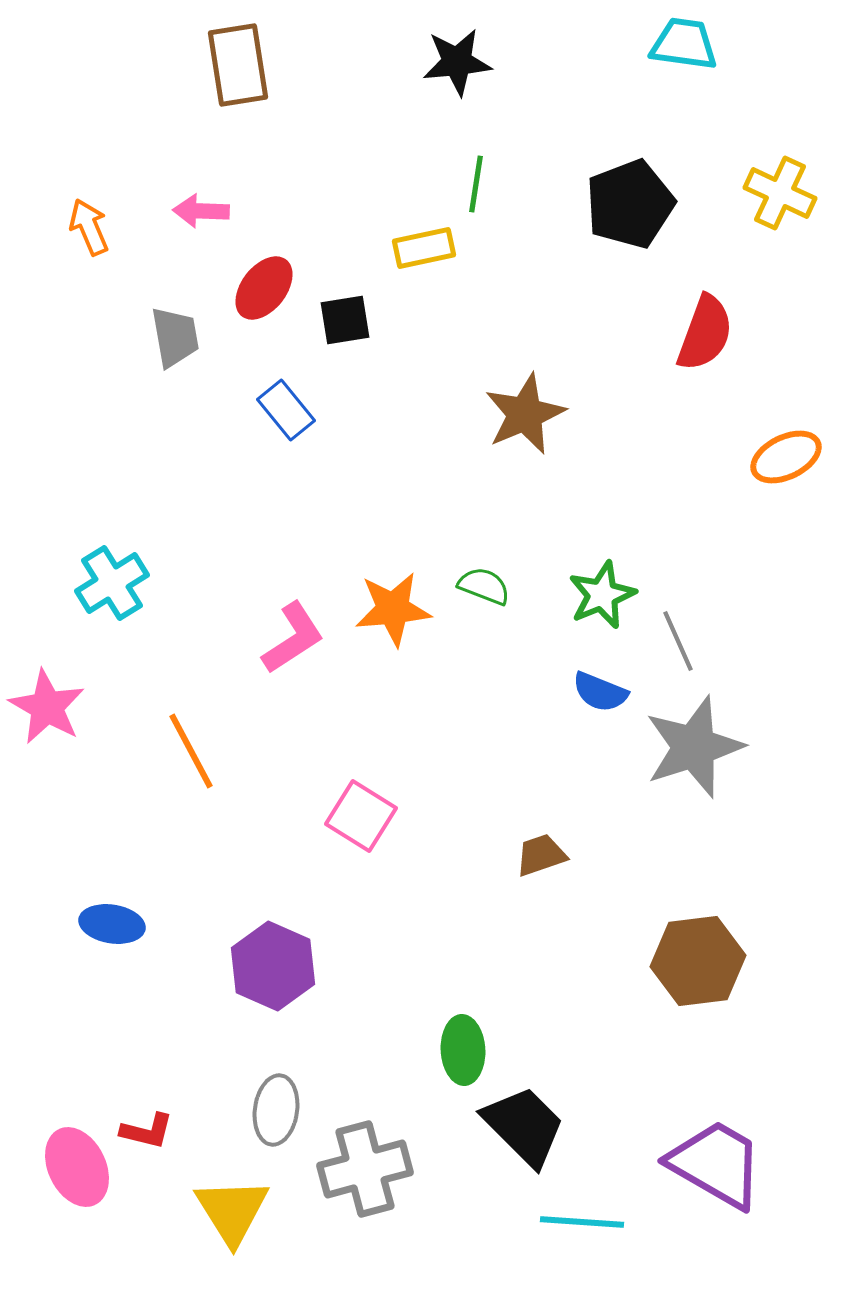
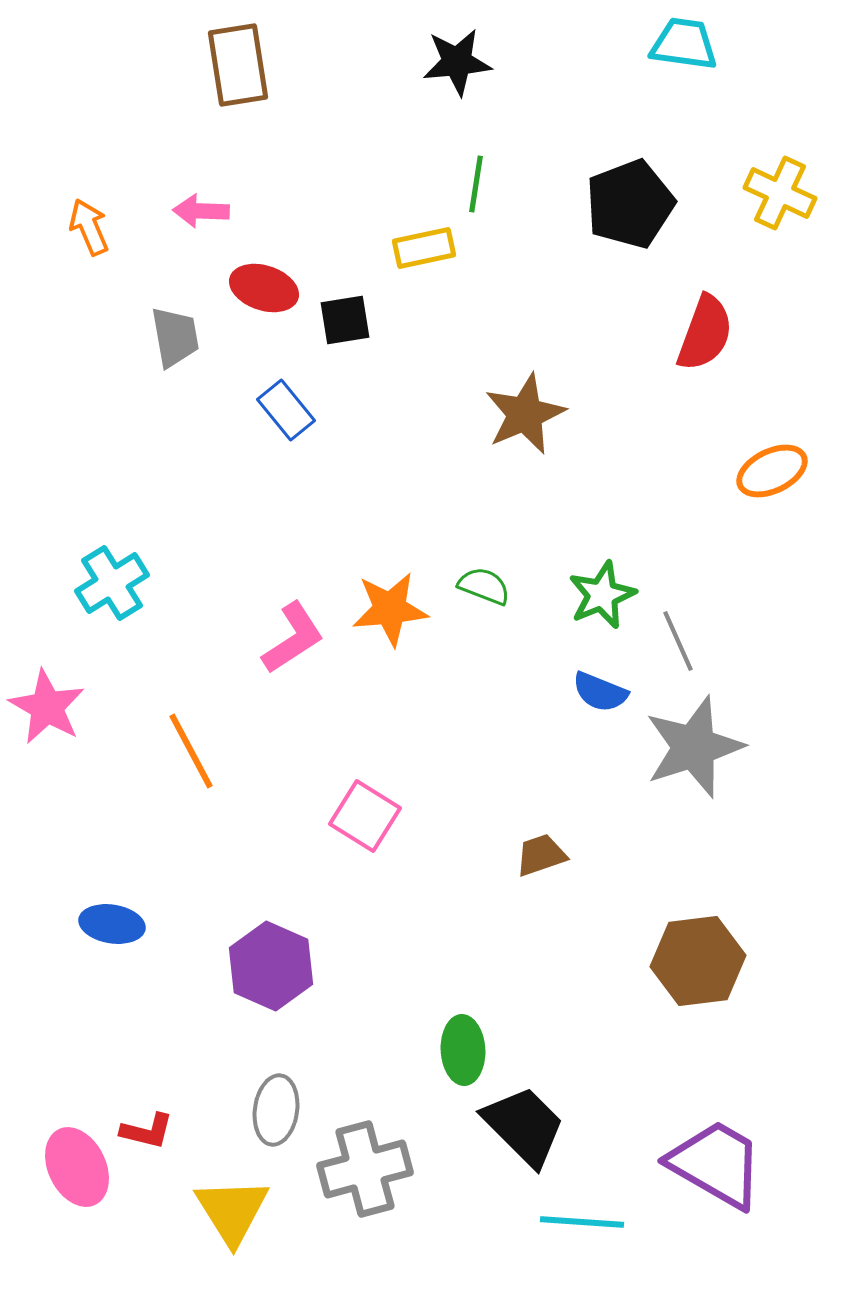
red ellipse: rotated 70 degrees clockwise
orange ellipse: moved 14 px left, 14 px down
orange star: moved 3 px left
pink square: moved 4 px right
purple hexagon: moved 2 px left
